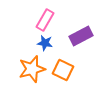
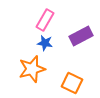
orange square: moved 9 px right, 13 px down
